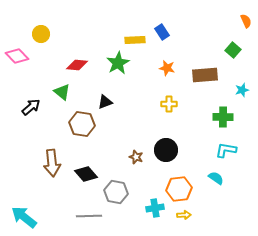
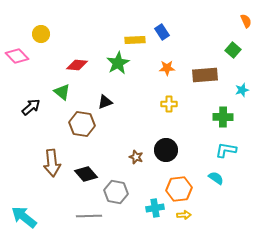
orange star: rotated 14 degrees counterclockwise
